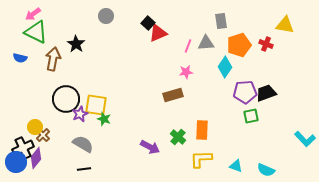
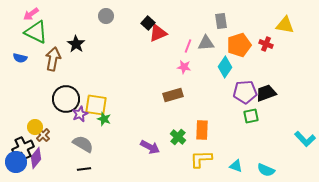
pink arrow: moved 2 px left
pink star: moved 2 px left, 5 px up; rotated 16 degrees clockwise
